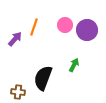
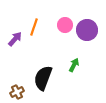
brown cross: moved 1 px left; rotated 32 degrees counterclockwise
